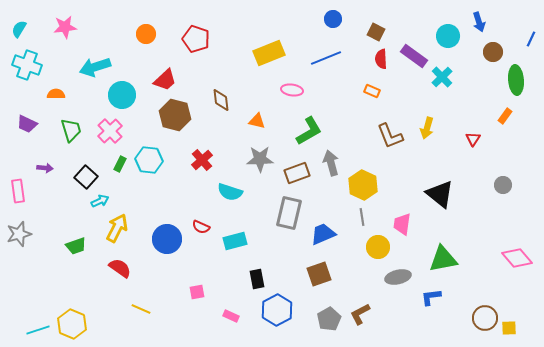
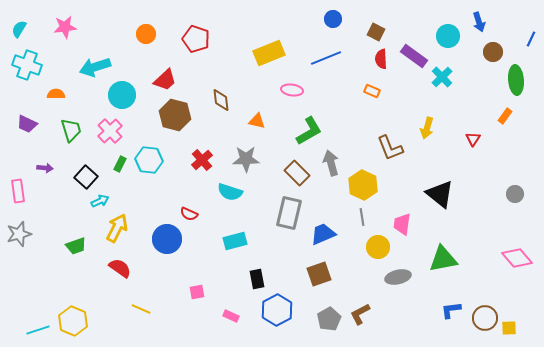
brown L-shape at (390, 136): moved 12 px down
gray star at (260, 159): moved 14 px left
brown rectangle at (297, 173): rotated 65 degrees clockwise
gray circle at (503, 185): moved 12 px right, 9 px down
red semicircle at (201, 227): moved 12 px left, 13 px up
blue L-shape at (431, 297): moved 20 px right, 13 px down
yellow hexagon at (72, 324): moved 1 px right, 3 px up
